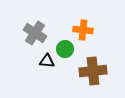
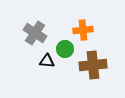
orange cross: rotated 12 degrees counterclockwise
brown cross: moved 6 px up
